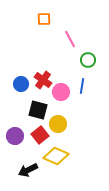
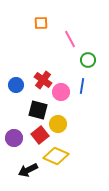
orange square: moved 3 px left, 4 px down
blue circle: moved 5 px left, 1 px down
purple circle: moved 1 px left, 2 px down
